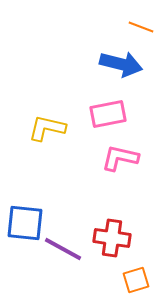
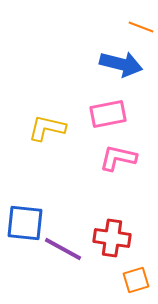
pink L-shape: moved 2 px left
